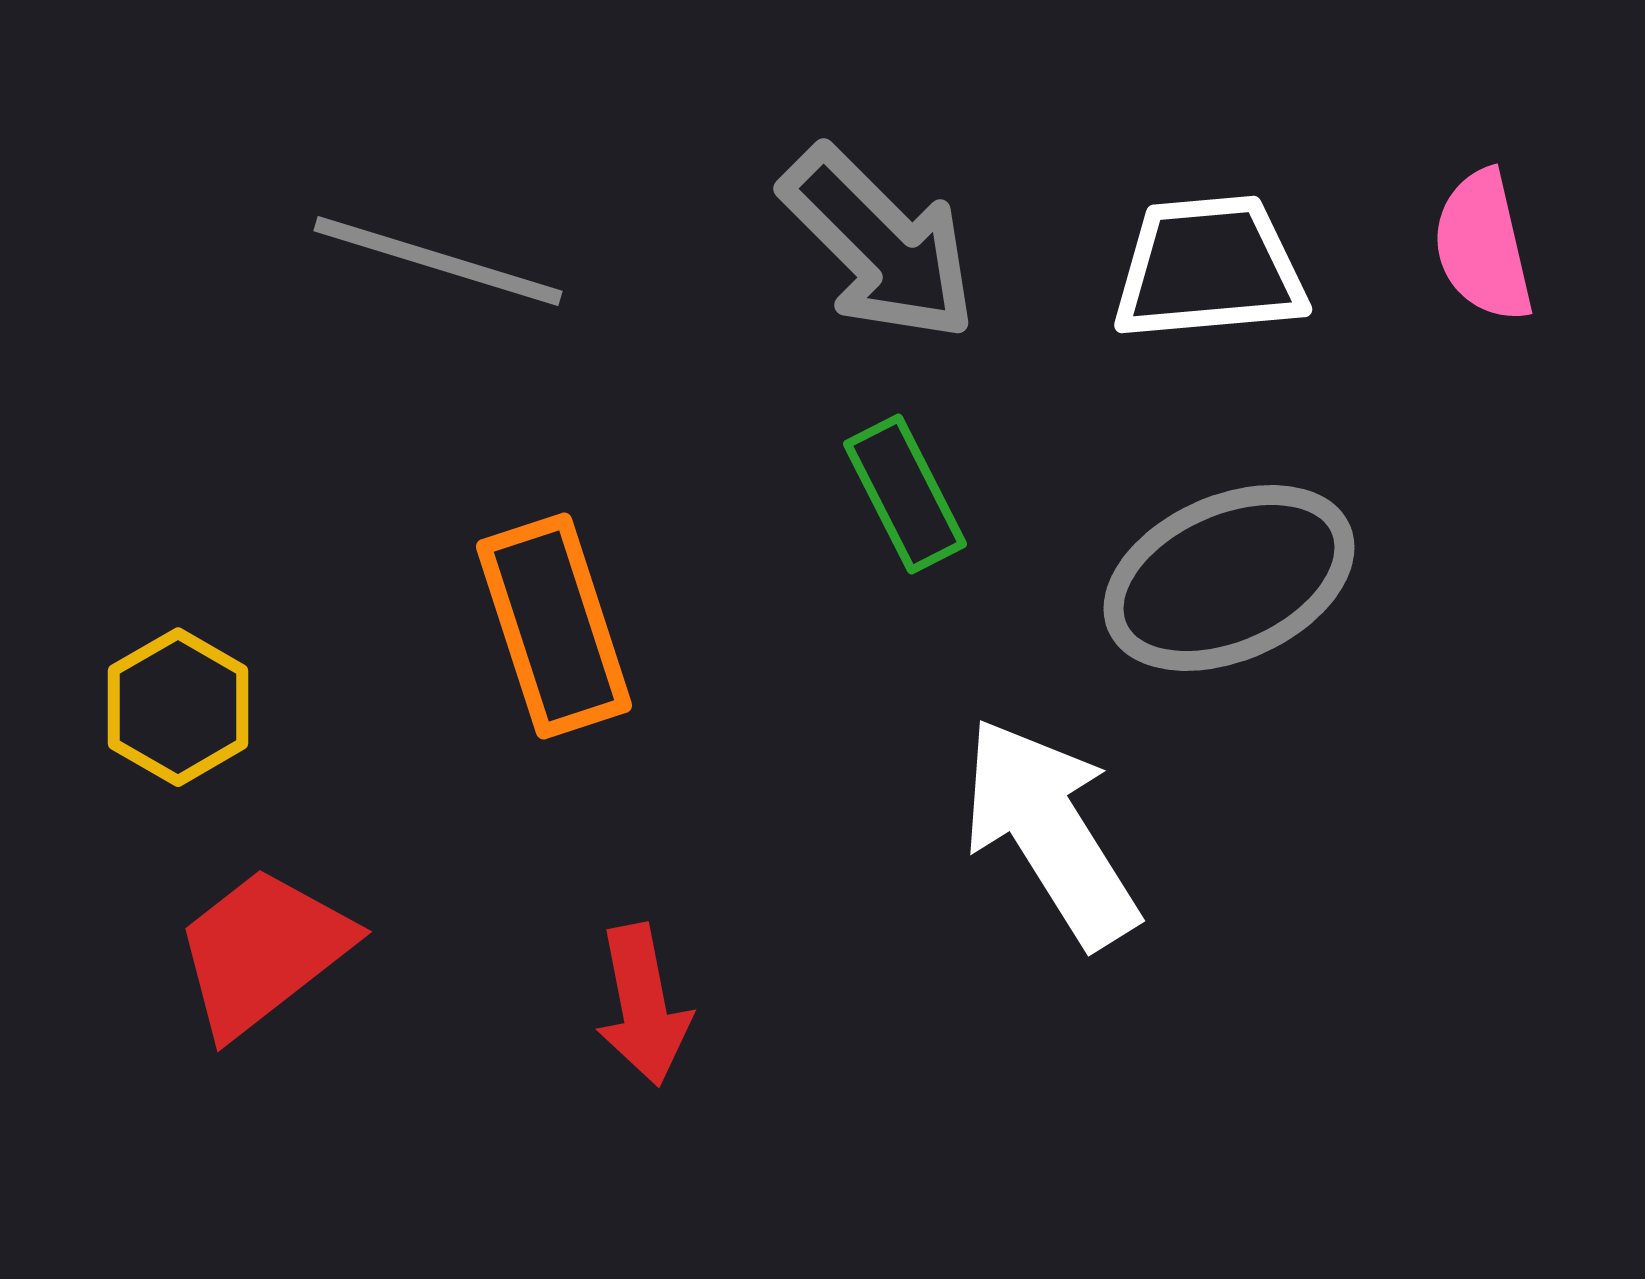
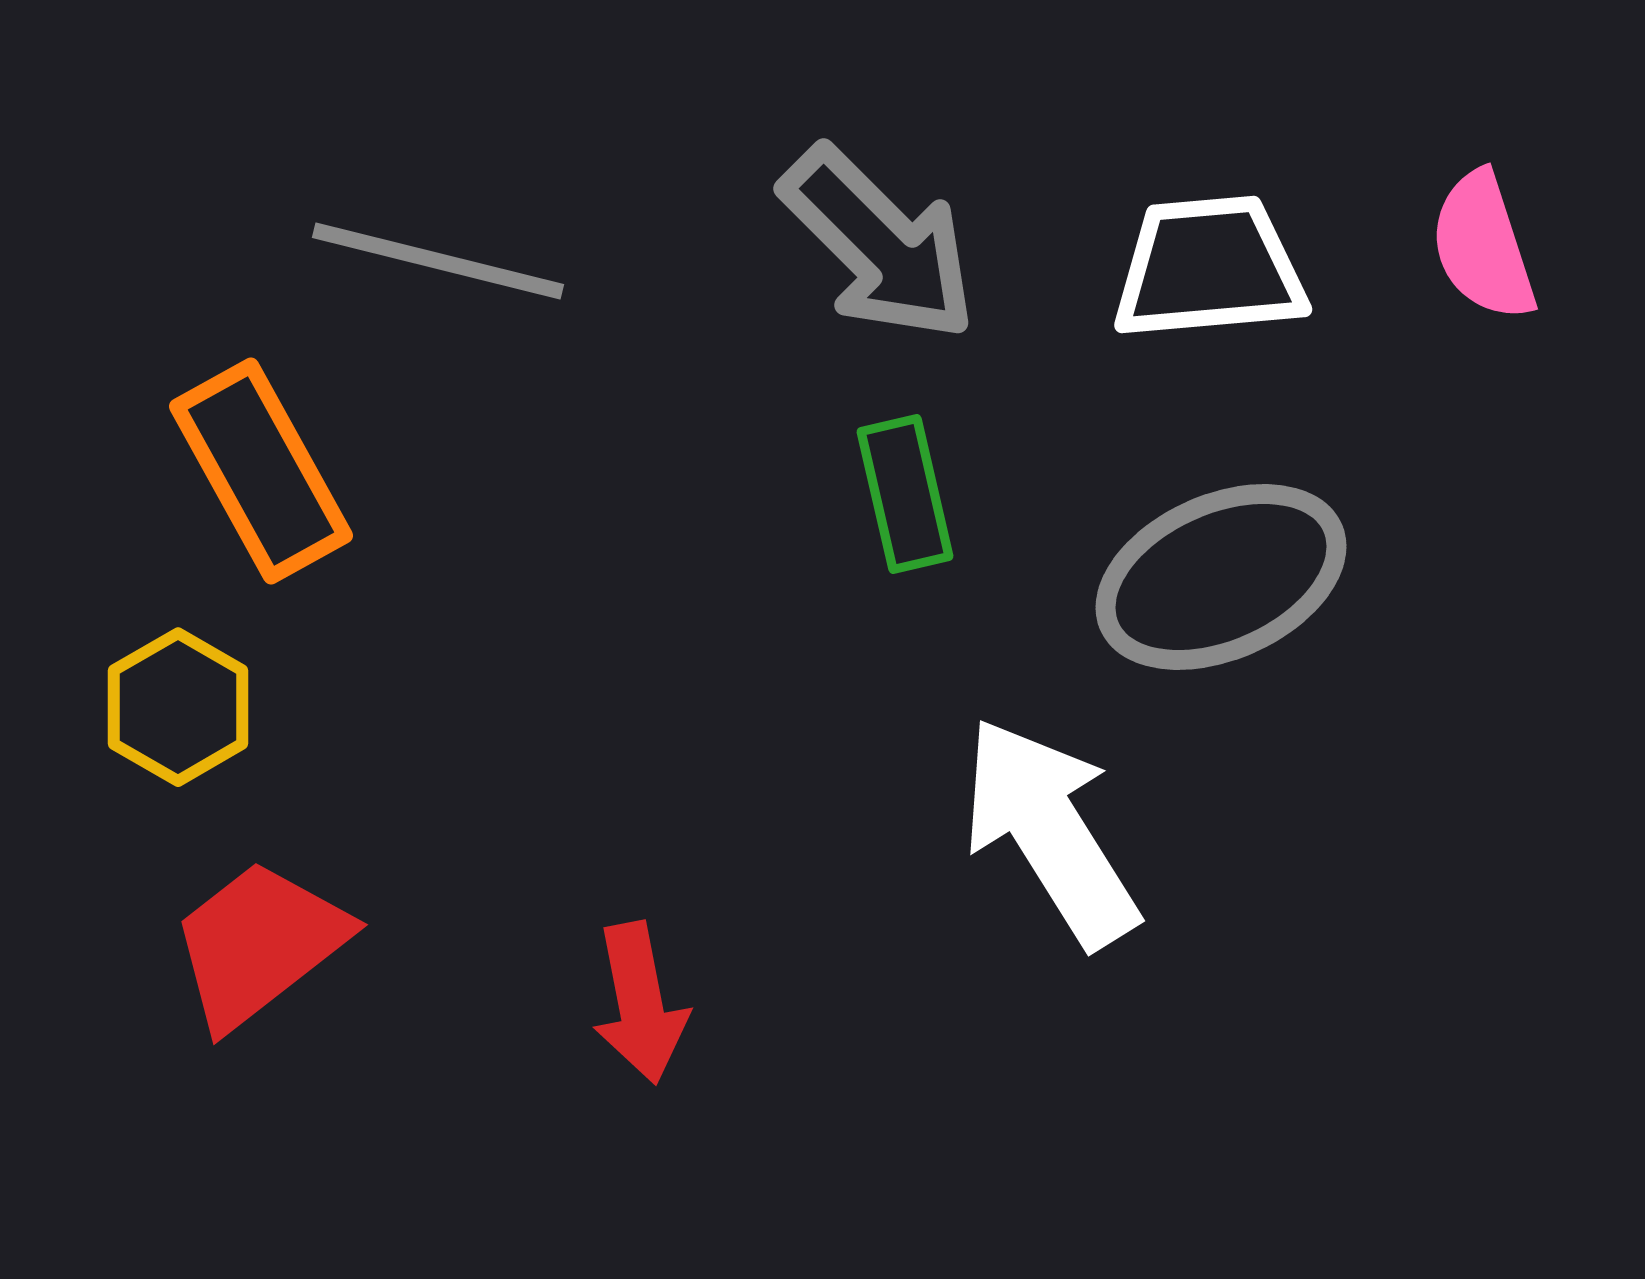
pink semicircle: rotated 5 degrees counterclockwise
gray line: rotated 3 degrees counterclockwise
green rectangle: rotated 14 degrees clockwise
gray ellipse: moved 8 px left, 1 px up
orange rectangle: moved 293 px left, 155 px up; rotated 11 degrees counterclockwise
red trapezoid: moved 4 px left, 7 px up
red arrow: moved 3 px left, 2 px up
